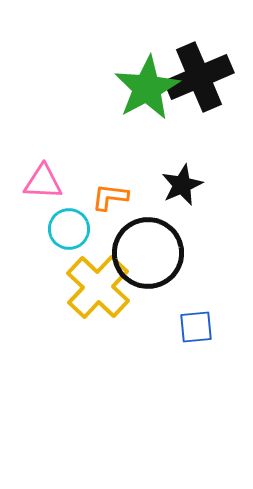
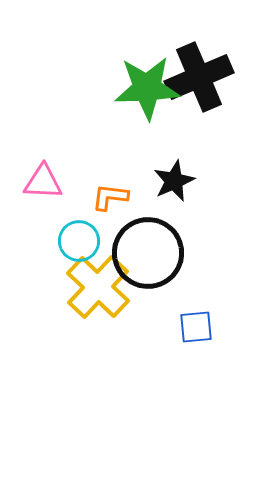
green star: rotated 26 degrees clockwise
black star: moved 8 px left, 4 px up
cyan circle: moved 10 px right, 12 px down
